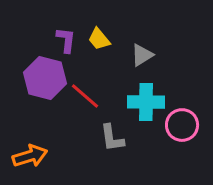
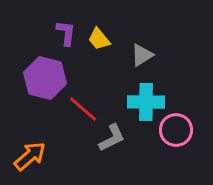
purple L-shape: moved 7 px up
red line: moved 2 px left, 13 px down
pink circle: moved 6 px left, 5 px down
gray L-shape: rotated 108 degrees counterclockwise
orange arrow: rotated 24 degrees counterclockwise
